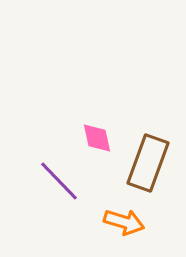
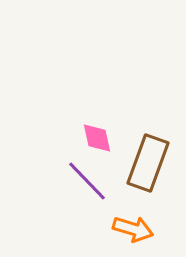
purple line: moved 28 px right
orange arrow: moved 9 px right, 7 px down
